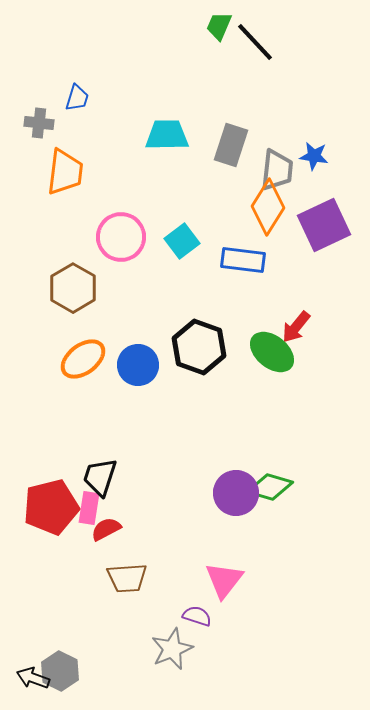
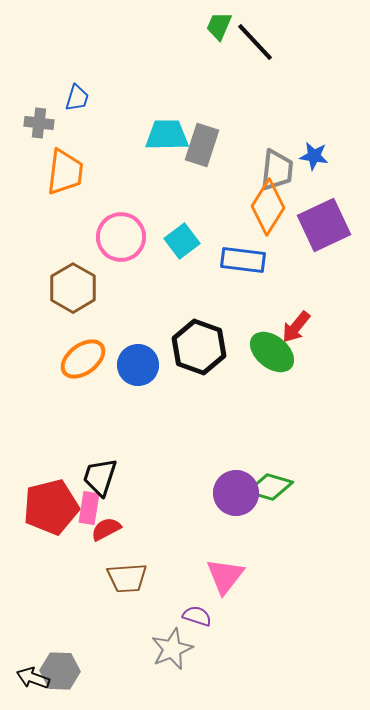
gray rectangle: moved 29 px left
pink triangle: moved 1 px right, 4 px up
gray hexagon: rotated 24 degrees counterclockwise
